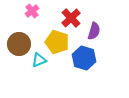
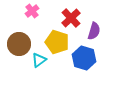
cyan triangle: rotated 14 degrees counterclockwise
